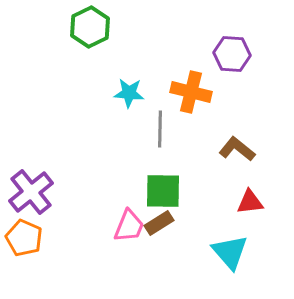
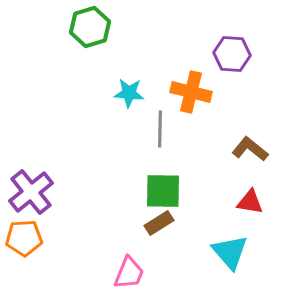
green hexagon: rotated 9 degrees clockwise
brown L-shape: moved 13 px right
red triangle: rotated 16 degrees clockwise
pink trapezoid: moved 47 px down
orange pentagon: rotated 27 degrees counterclockwise
